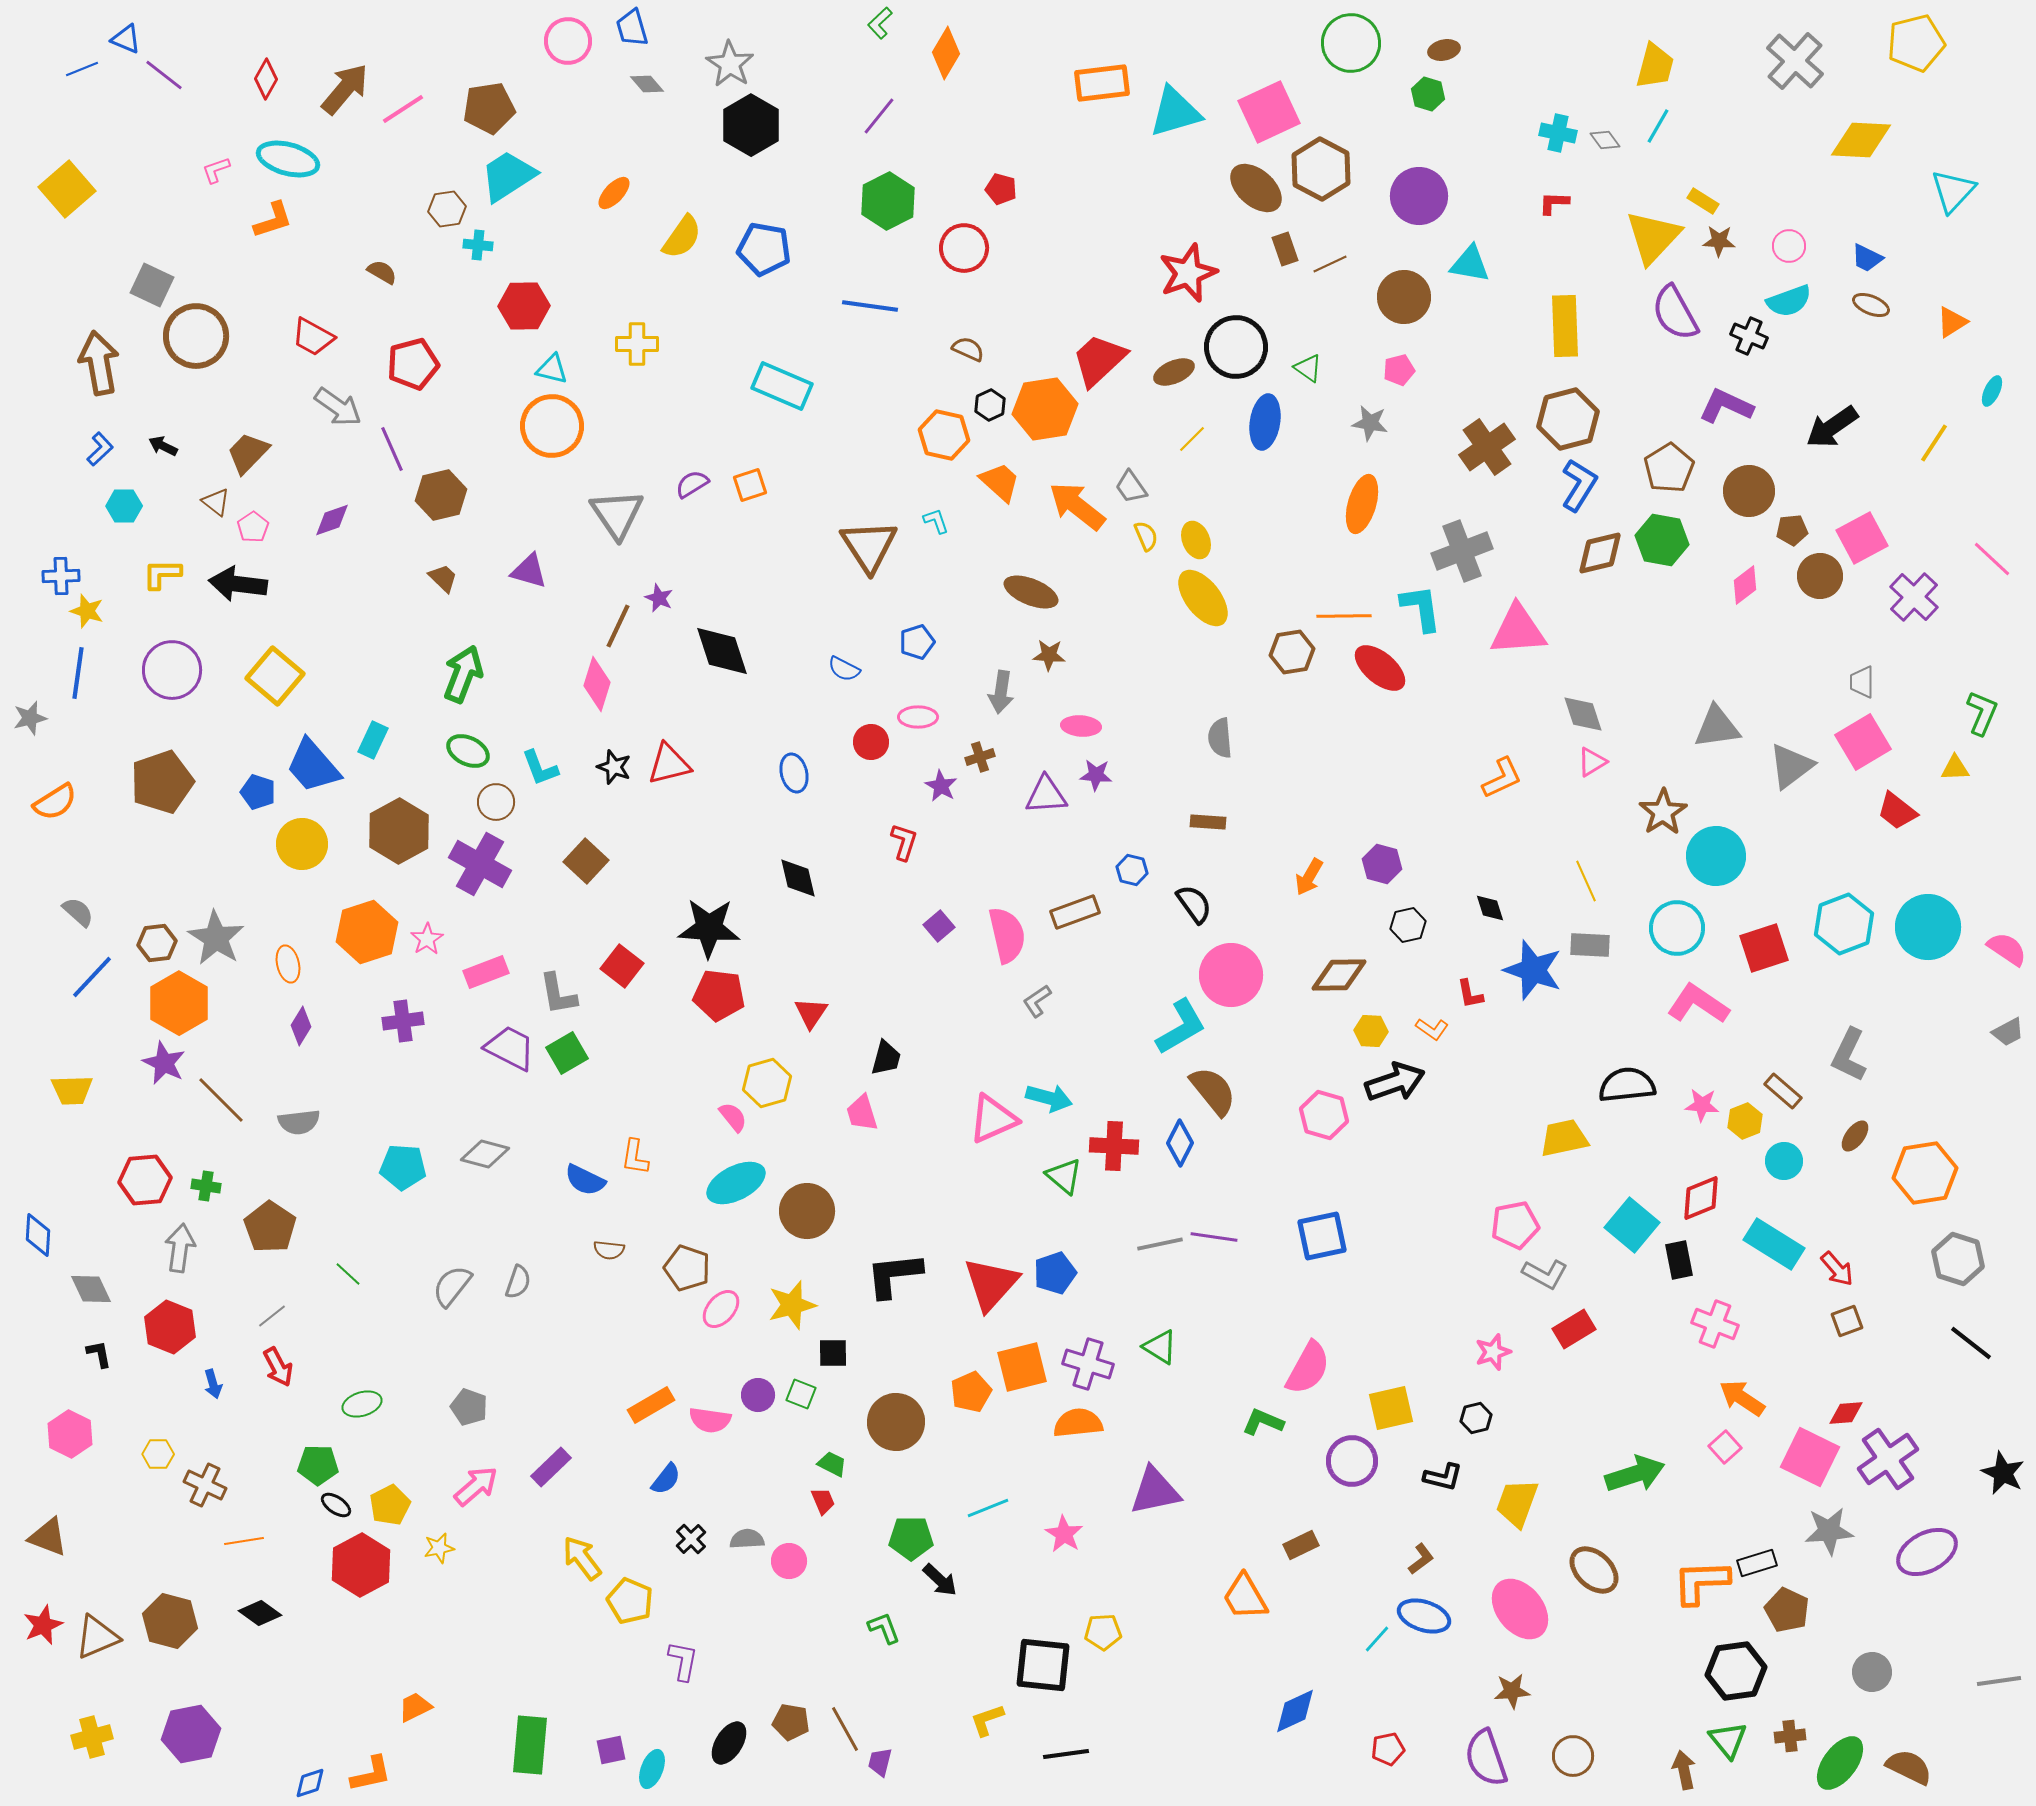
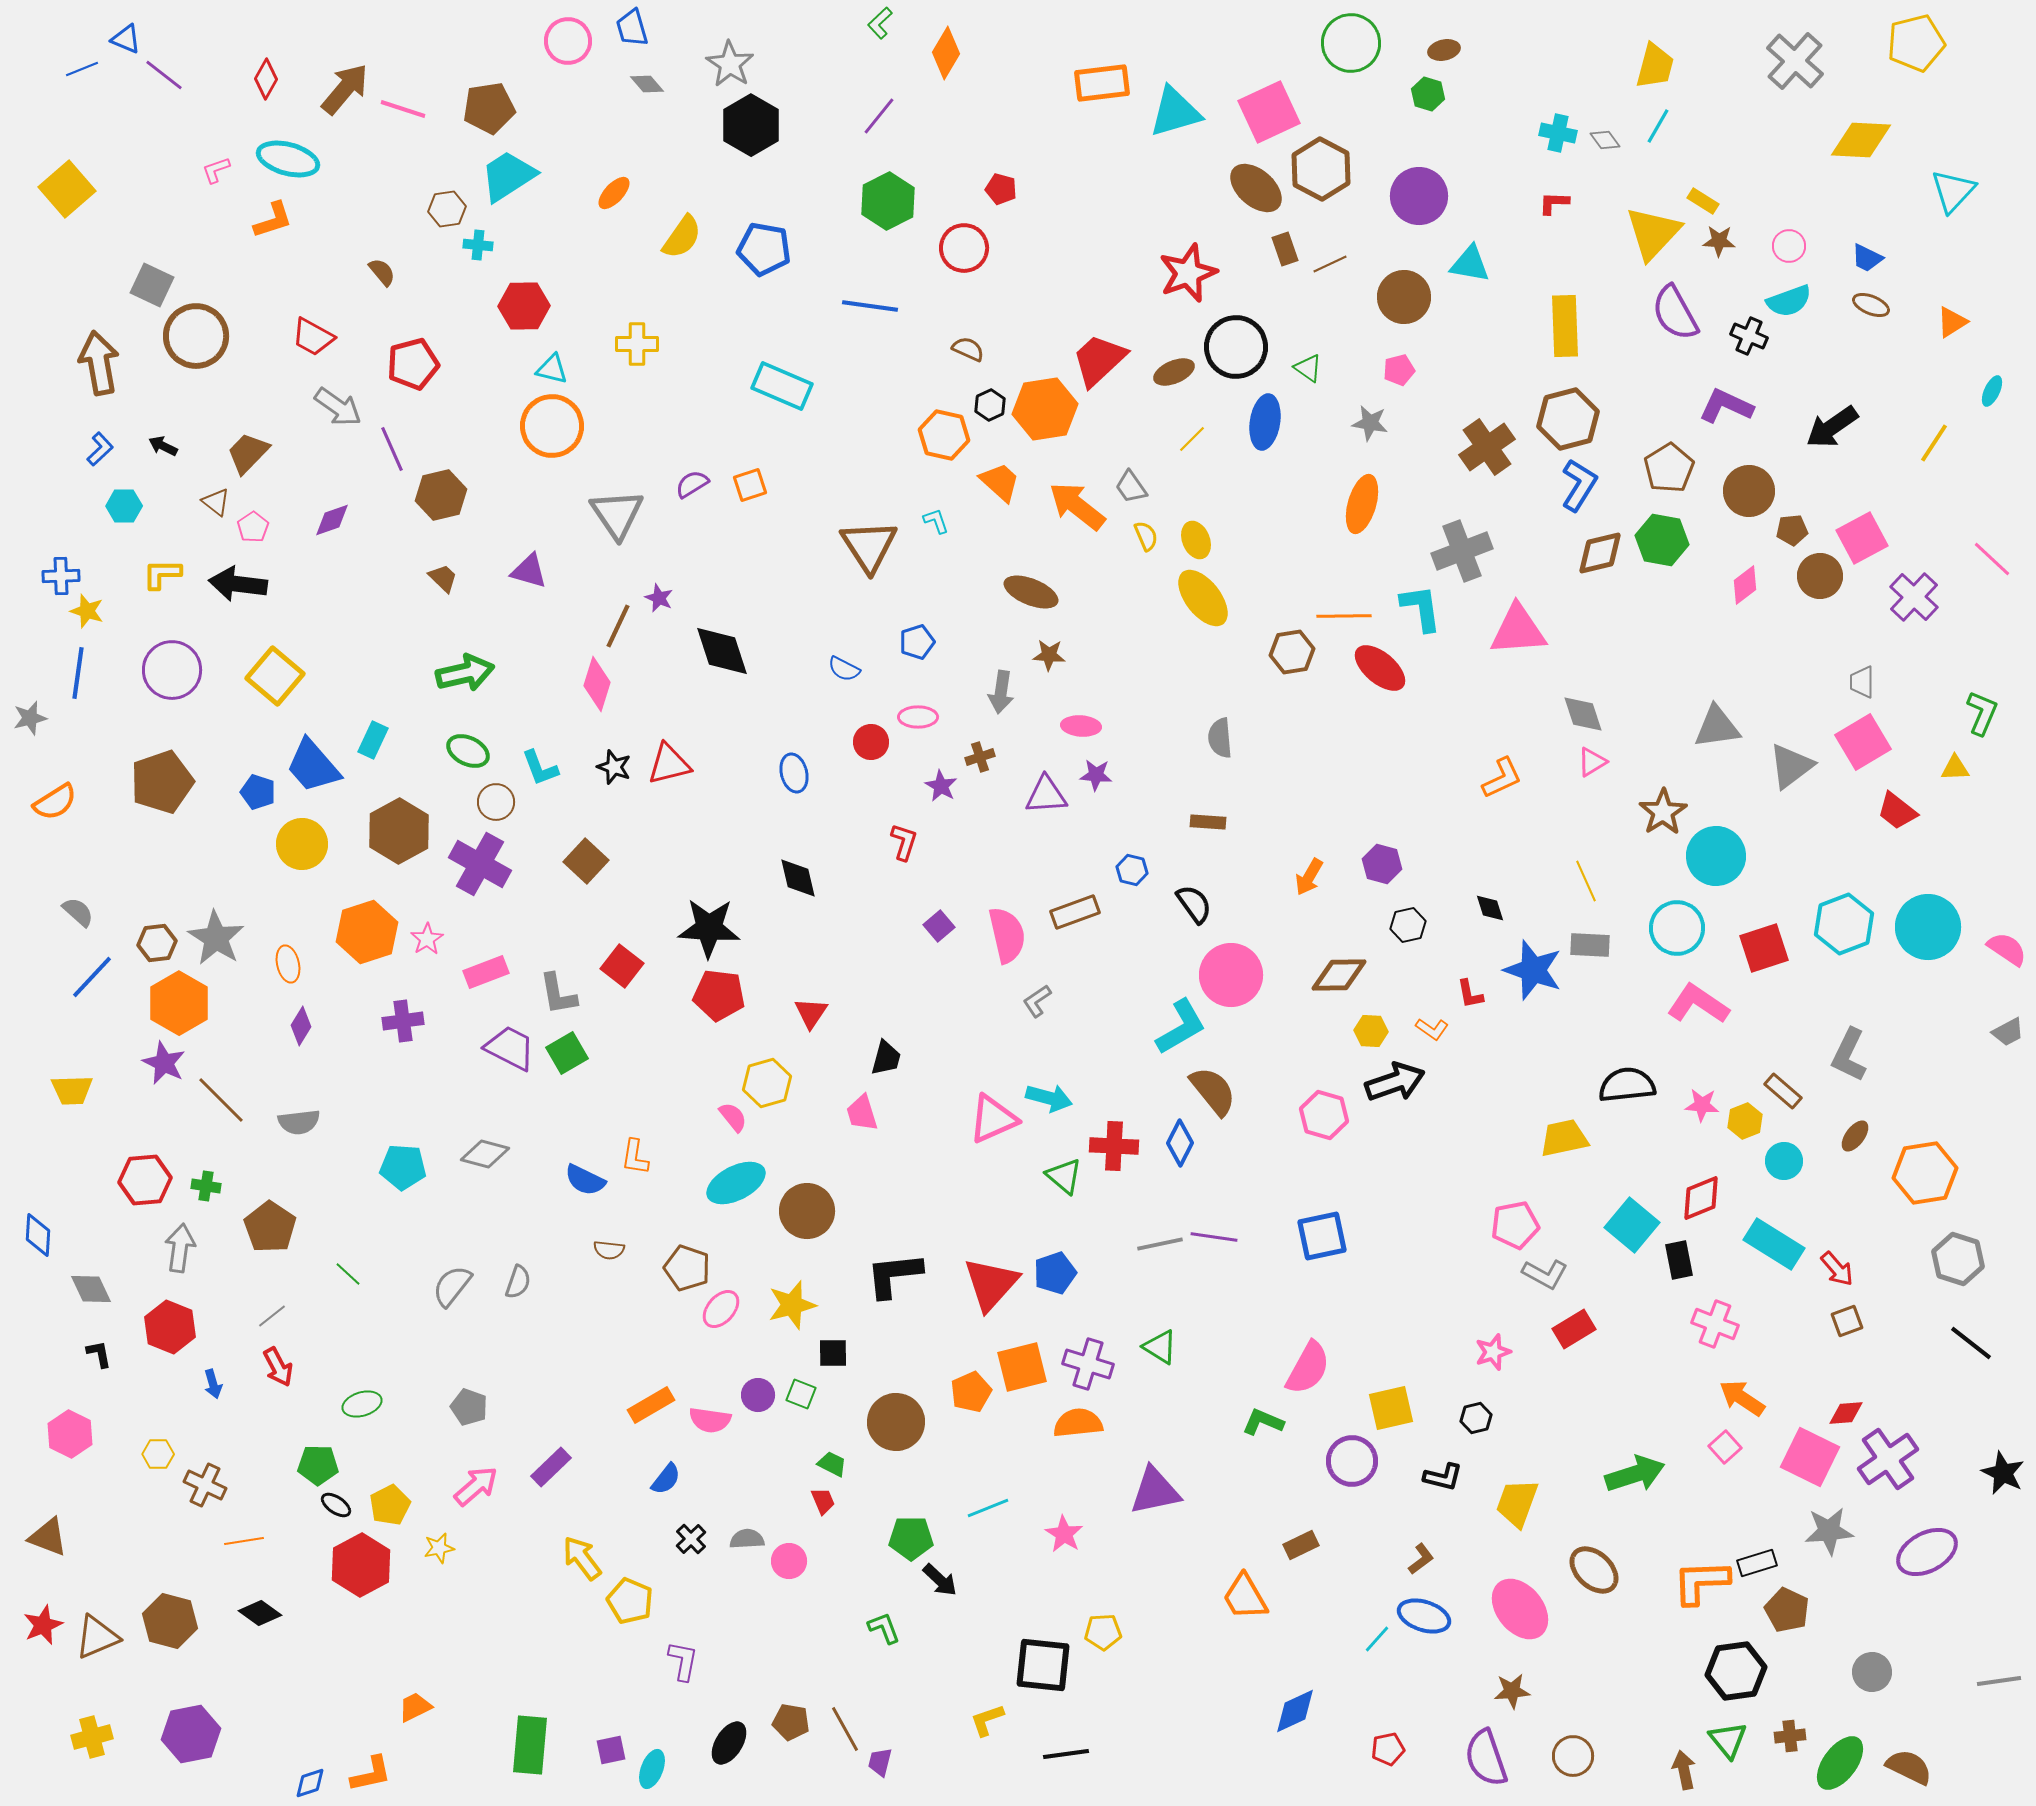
pink line at (403, 109): rotated 51 degrees clockwise
yellow triangle at (1653, 237): moved 4 px up
brown semicircle at (382, 272): rotated 20 degrees clockwise
green arrow at (463, 674): moved 2 px right, 1 px up; rotated 56 degrees clockwise
